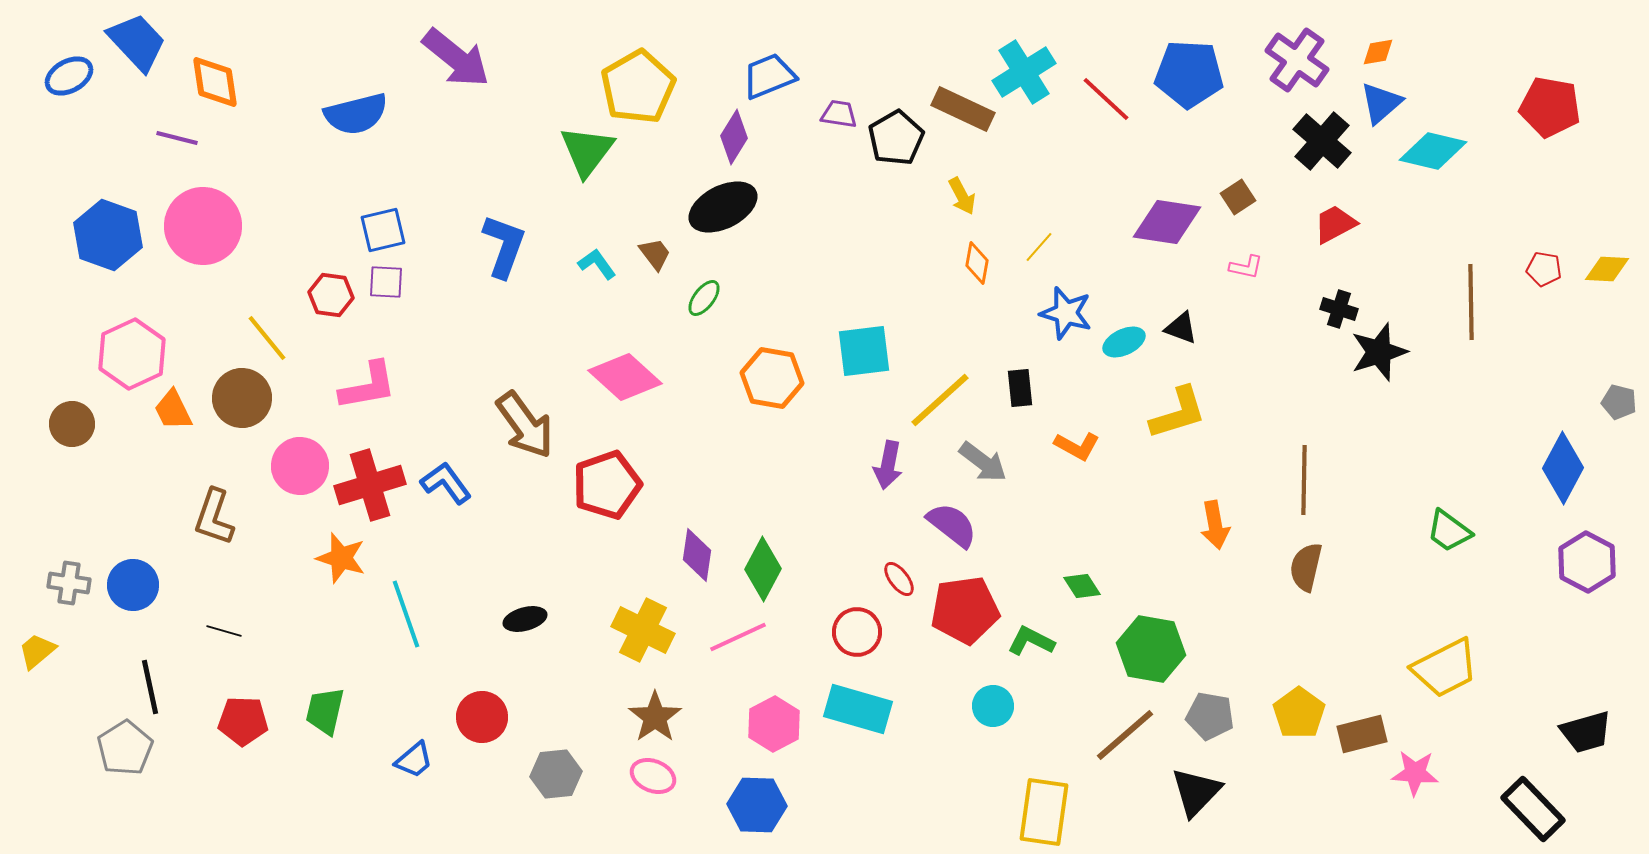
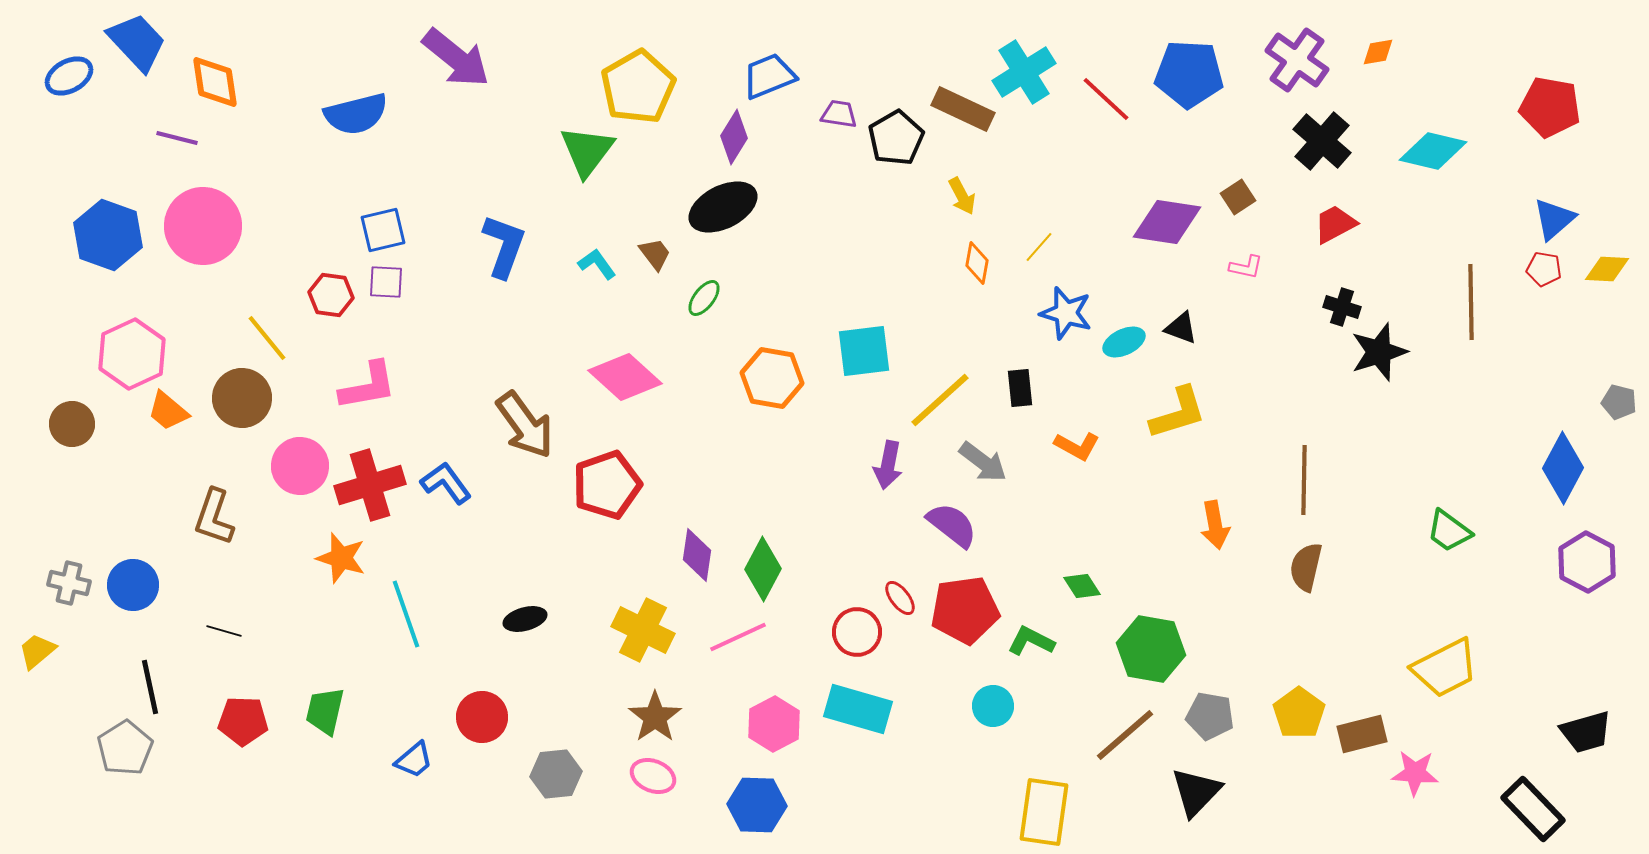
blue triangle at (1381, 103): moved 173 px right, 116 px down
black cross at (1339, 309): moved 3 px right, 2 px up
orange trapezoid at (173, 410): moved 5 px left, 1 px down; rotated 24 degrees counterclockwise
red ellipse at (899, 579): moved 1 px right, 19 px down
gray cross at (69, 583): rotated 6 degrees clockwise
